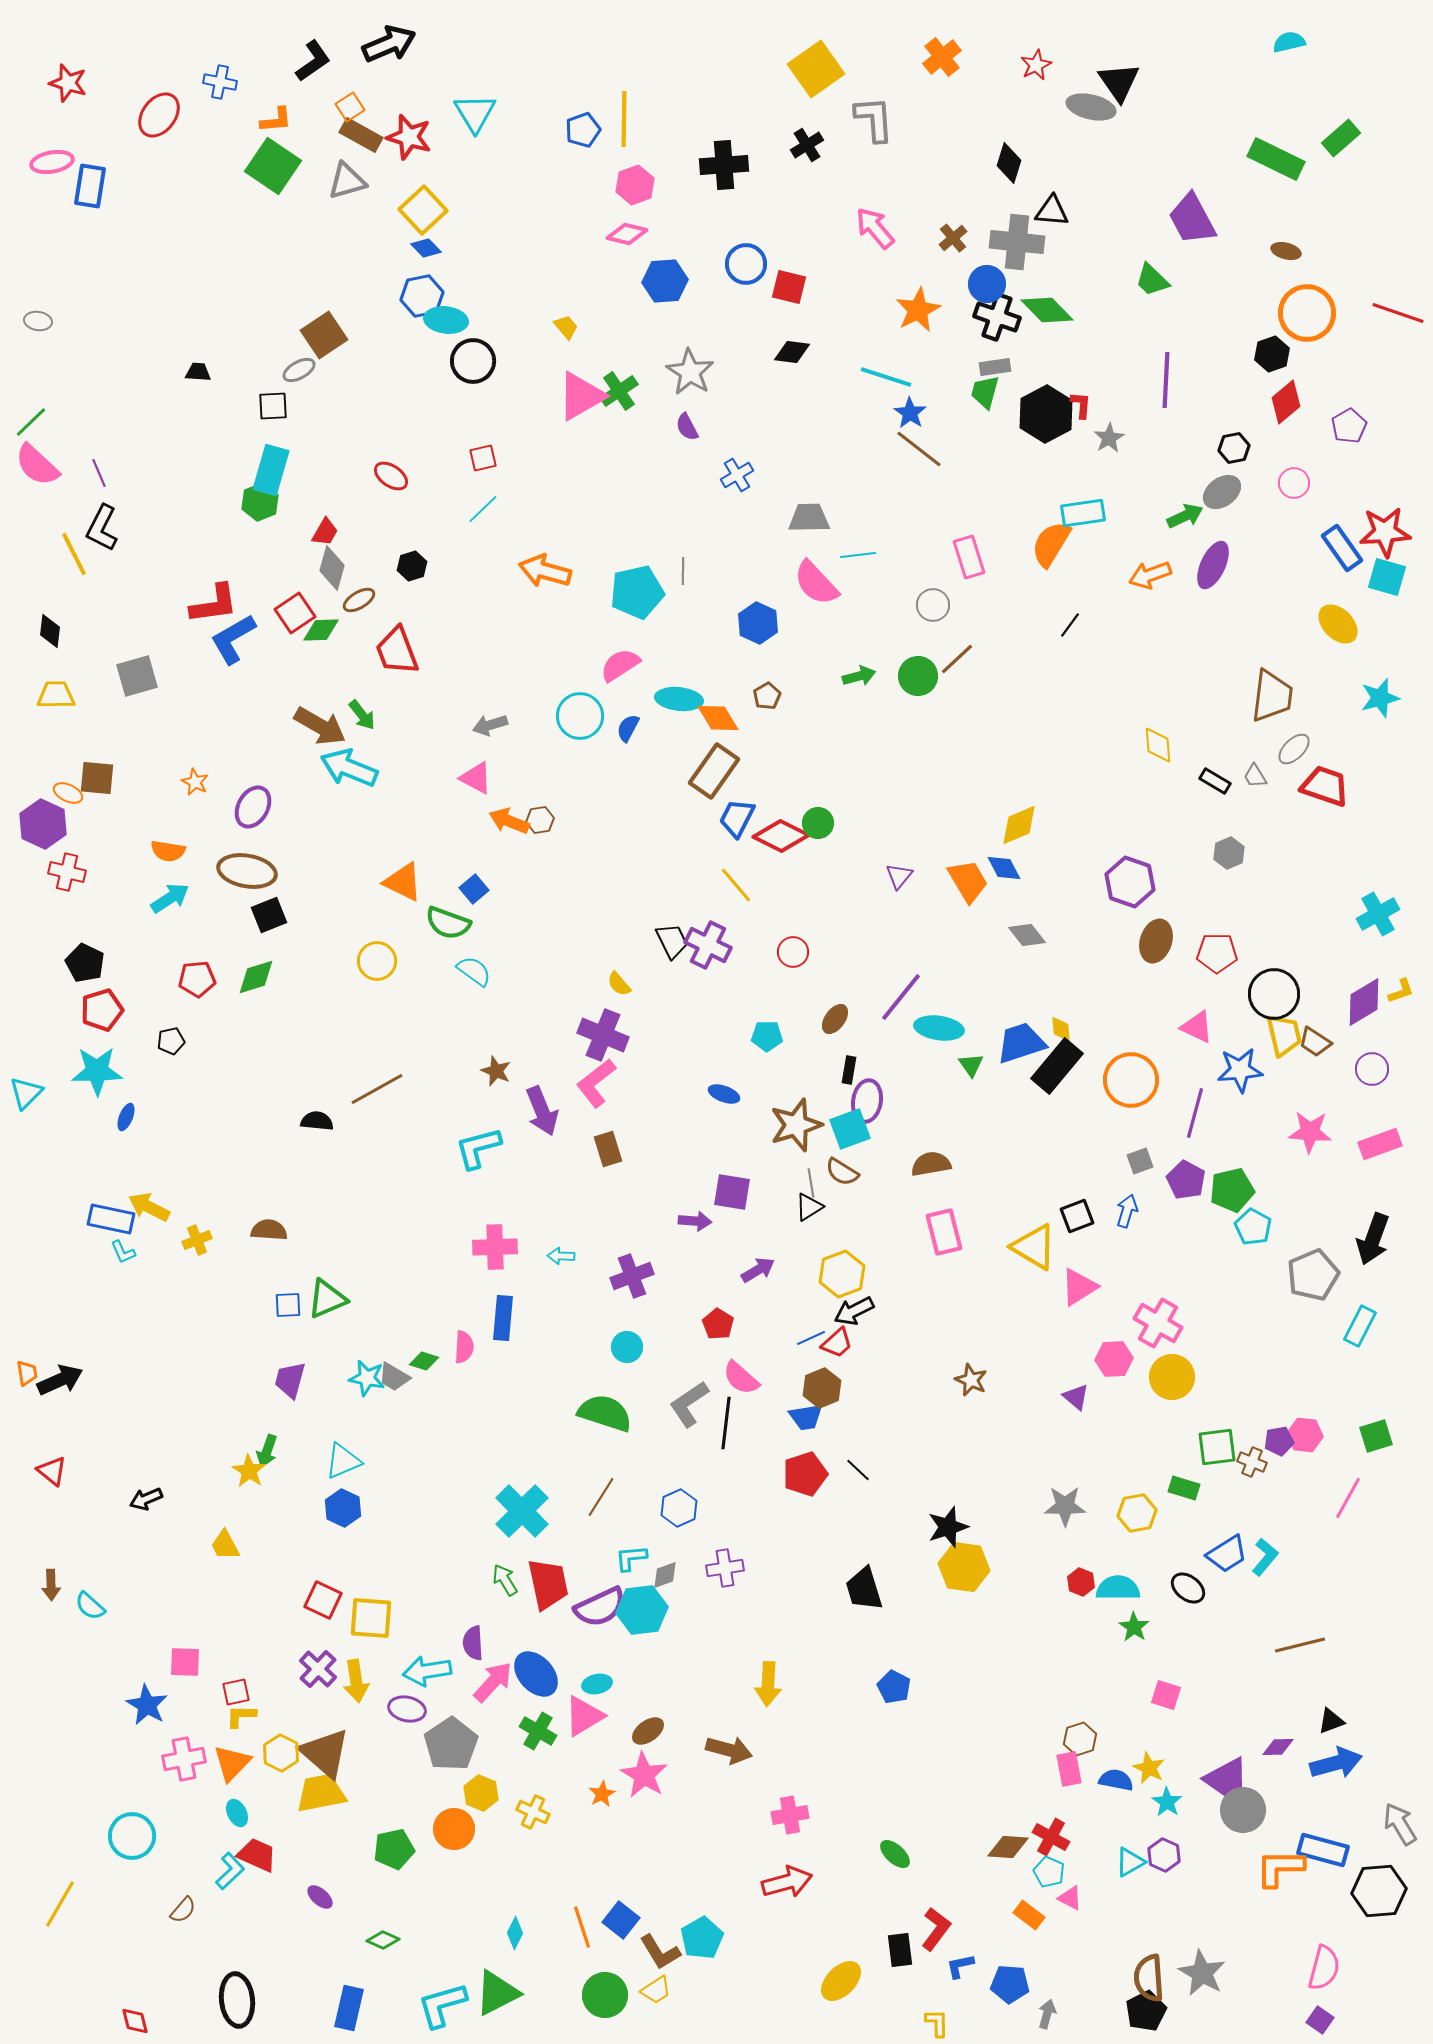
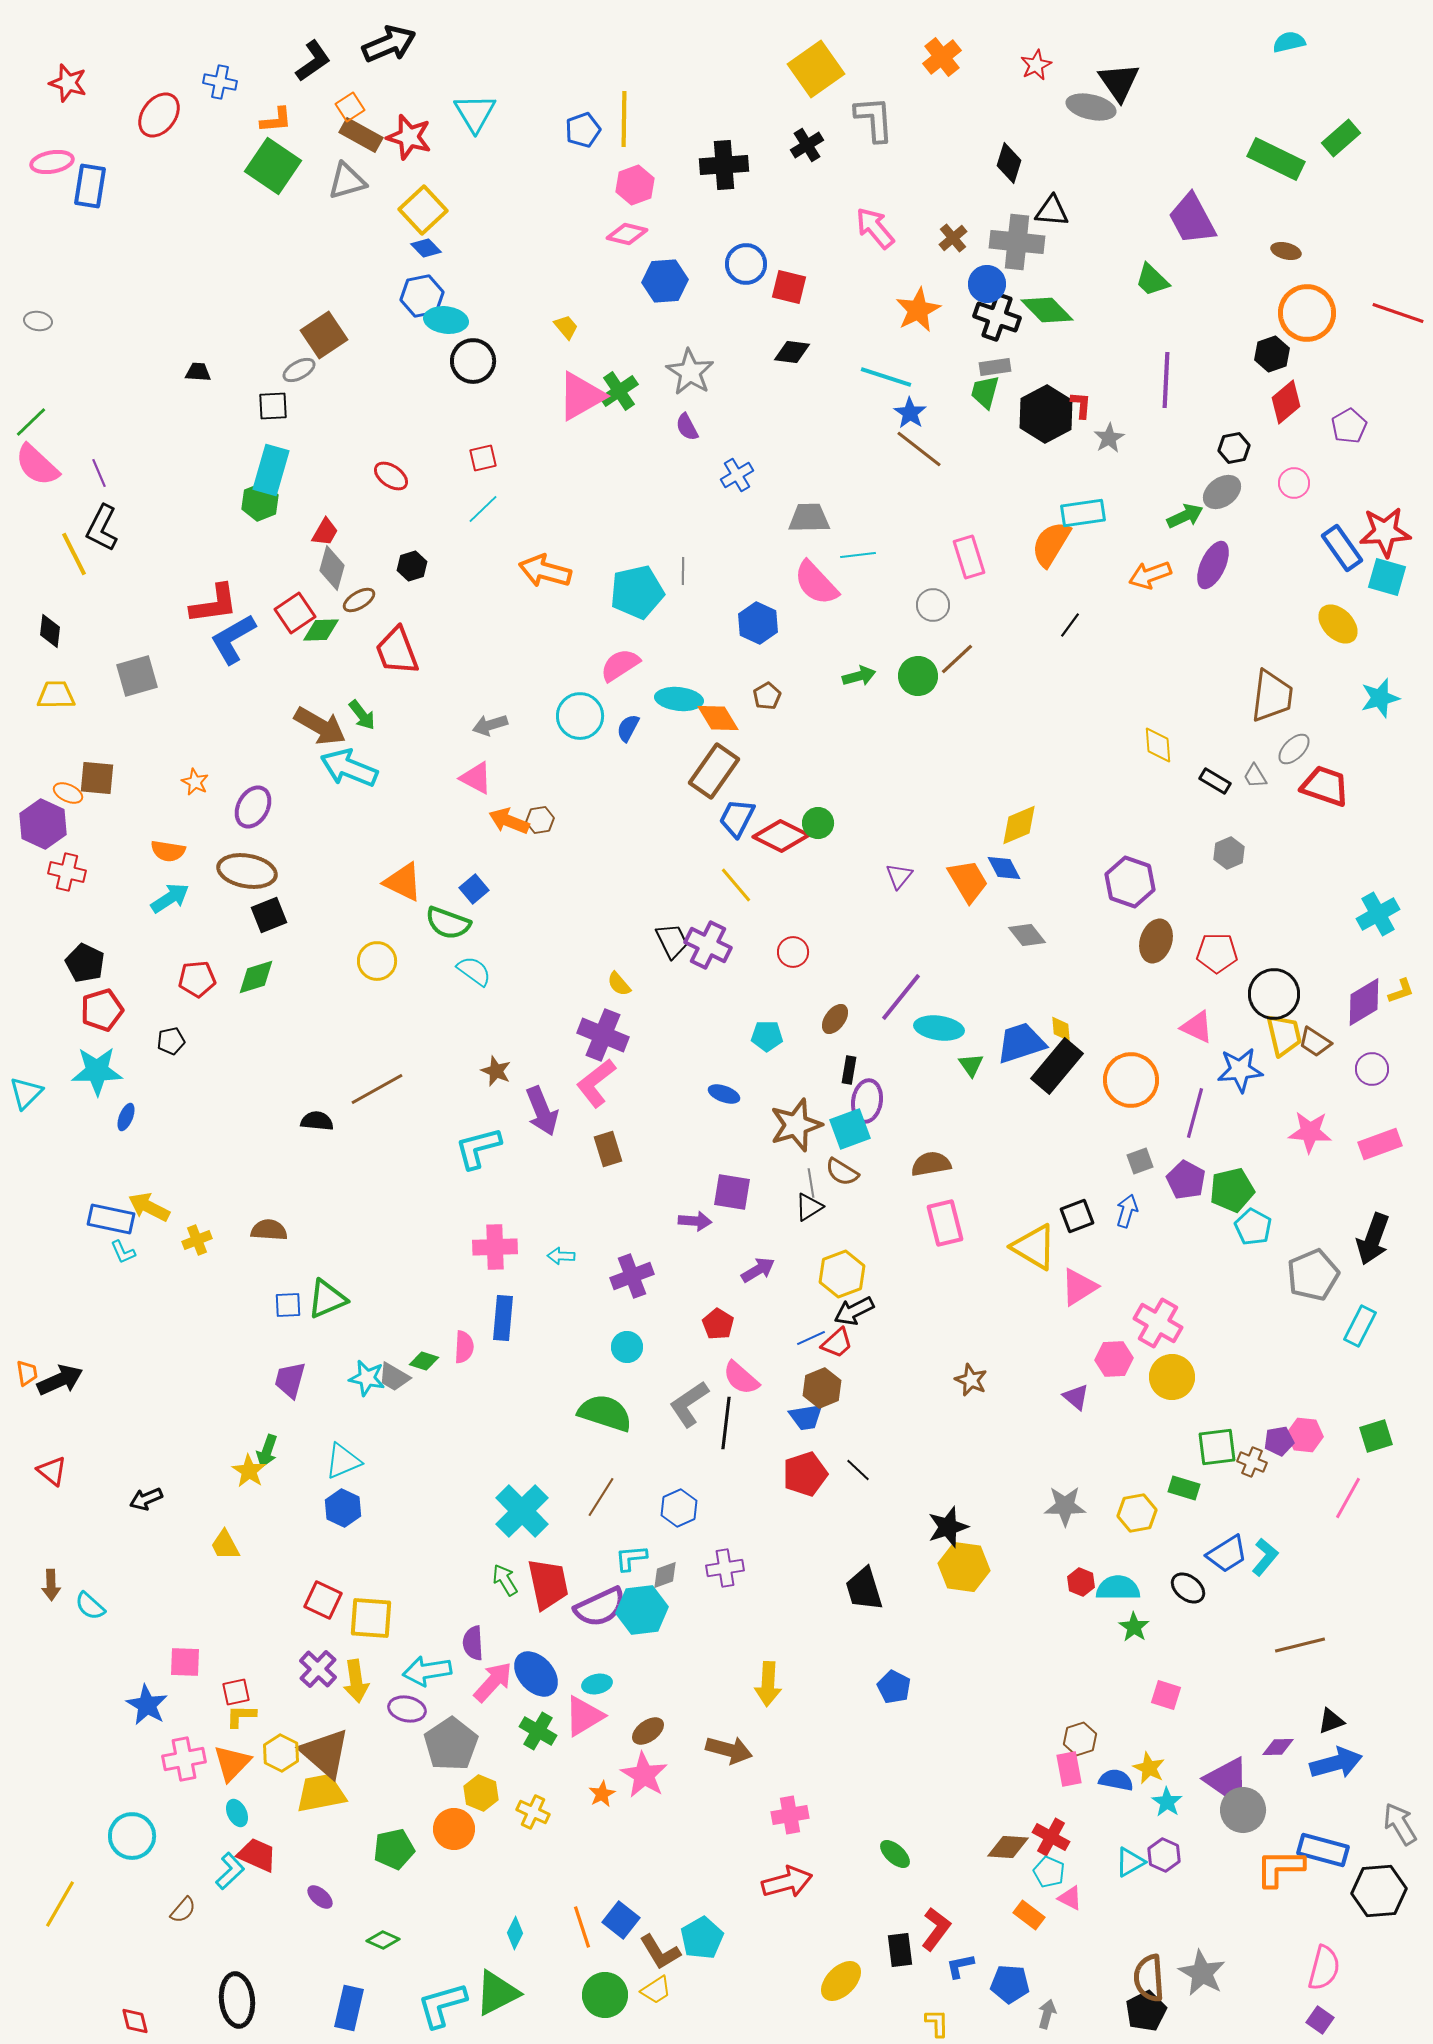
pink rectangle at (944, 1232): moved 1 px right, 9 px up
